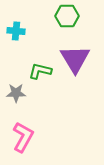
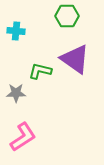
purple triangle: rotated 24 degrees counterclockwise
pink L-shape: rotated 28 degrees clockwise
